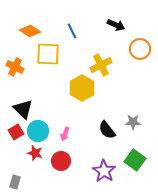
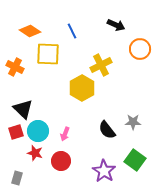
red square: rotated 14 degrees clockwise
gray rectangle: moved 2 px right, 4 px up
